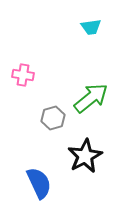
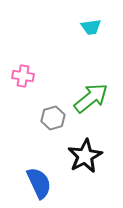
pink cross: moved 1 px down
